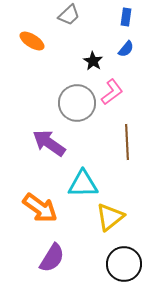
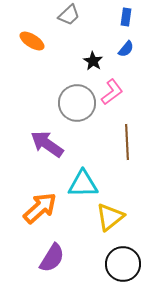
purple arrow: moved 2 px left, 1 px down
orange arrow: rotated 78 degrees counterclockwise
black circle: moved 1 px left
